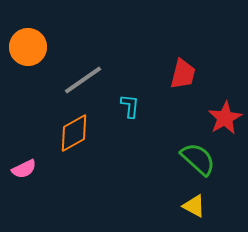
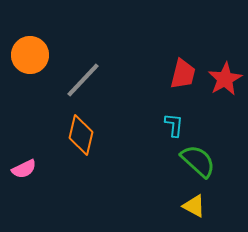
orange circle: moved 2 px right, 8 px down
gray line: rotated 12 degrees counterclockwise
cyan L-shape: moved 44 px right, 19 px down
red star: moved 39 px up
orange diamond: moved 7 px right, 2 px down; rotated 48 degrees counterclockwise
green semicircle: moved 2 px down
